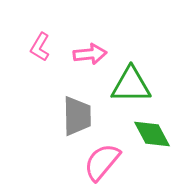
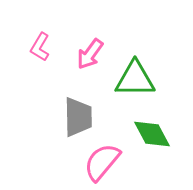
pink arrow: rotated 132 degrees clockwise
green triangle: moved 4 px right, 6 px up
gray trapezoid: moved 1 px right, 1 px down
